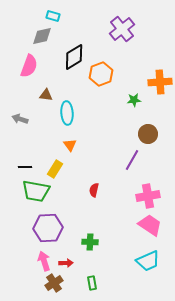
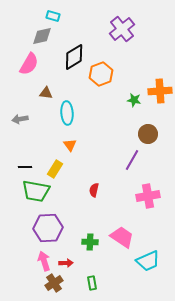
pink semicircle: moved 2 px up; rotated 10 degrees clockwise
orange cross: moved 9 px down
brown triangle: moved 2 px up
green star: rotated 16 degrees clockwise
gray arrow: rotated 28 degrees counterclockwise
pink trapezoid: moved 28 px left, 12 px down
